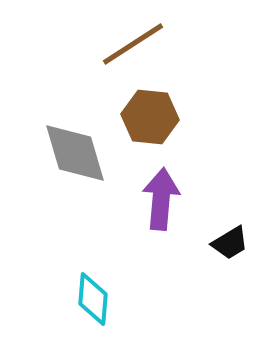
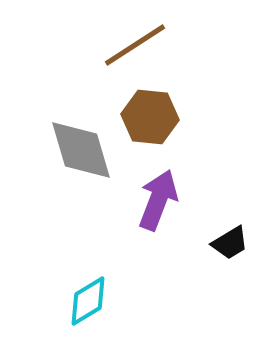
brown line: moved 2 px right, 1 px down
gray diamond: moved 6 px right, 3 px up
purple arrow: moved 3 px left, 1 px down; rotated 16 degrees clockwise
cyan diamond: moved 5 px left, 2 px down; rotated 54 degrees clockwise
